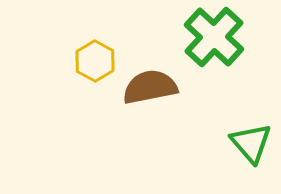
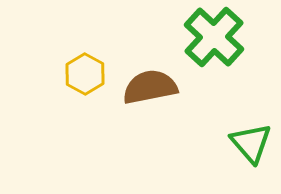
yellow hexagon: moved 10 px left, 13 px down
